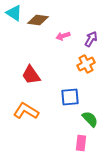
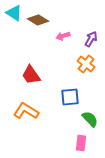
brown diamond: rotated 25 degrees clockwise
orange cross: rotated 24 degrees counterclockwise
